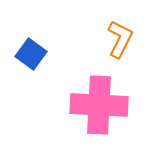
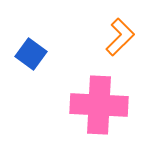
orange L-shape: moved 2 px up; rotated 18 degrees clockwise
